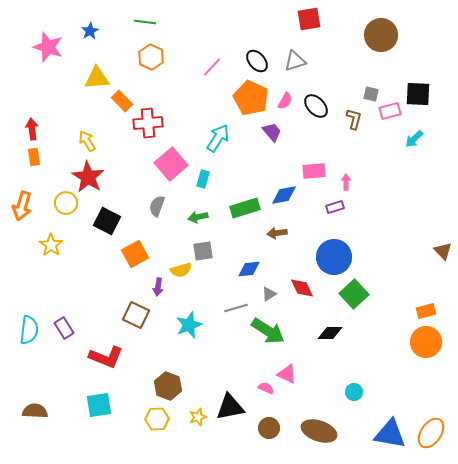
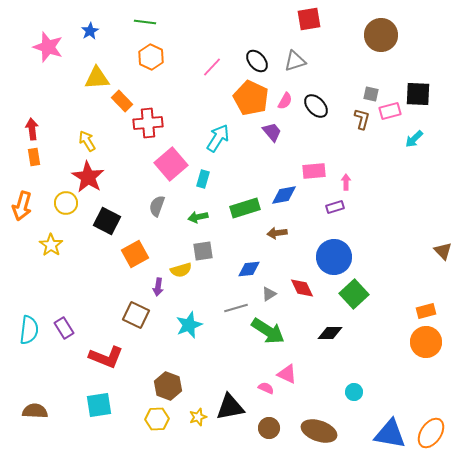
brown L-shape at (354, 119): moved 8 px right
